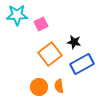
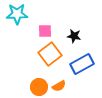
cyan star: moved 1 px up
pink square: moved 4 px right, 7 px down; rotated 24 degrees clockwise
black star: moved 6 px up
orange semicircle: rotated 112 degrees counterclockwise
